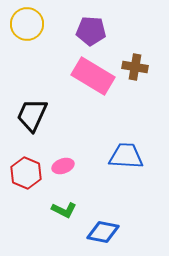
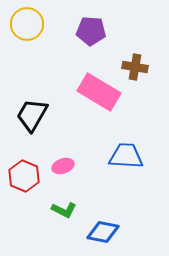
pink rectangle: moved 6 px right, 16 px down
black trapezoid: rotated 6 degrees clockwise
red hexagon: moved 2 px left, 3 px down
